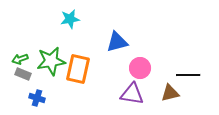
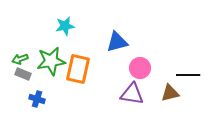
cyan star: moved 5 px left, 7 px down
blue cross: moved 1 px down
